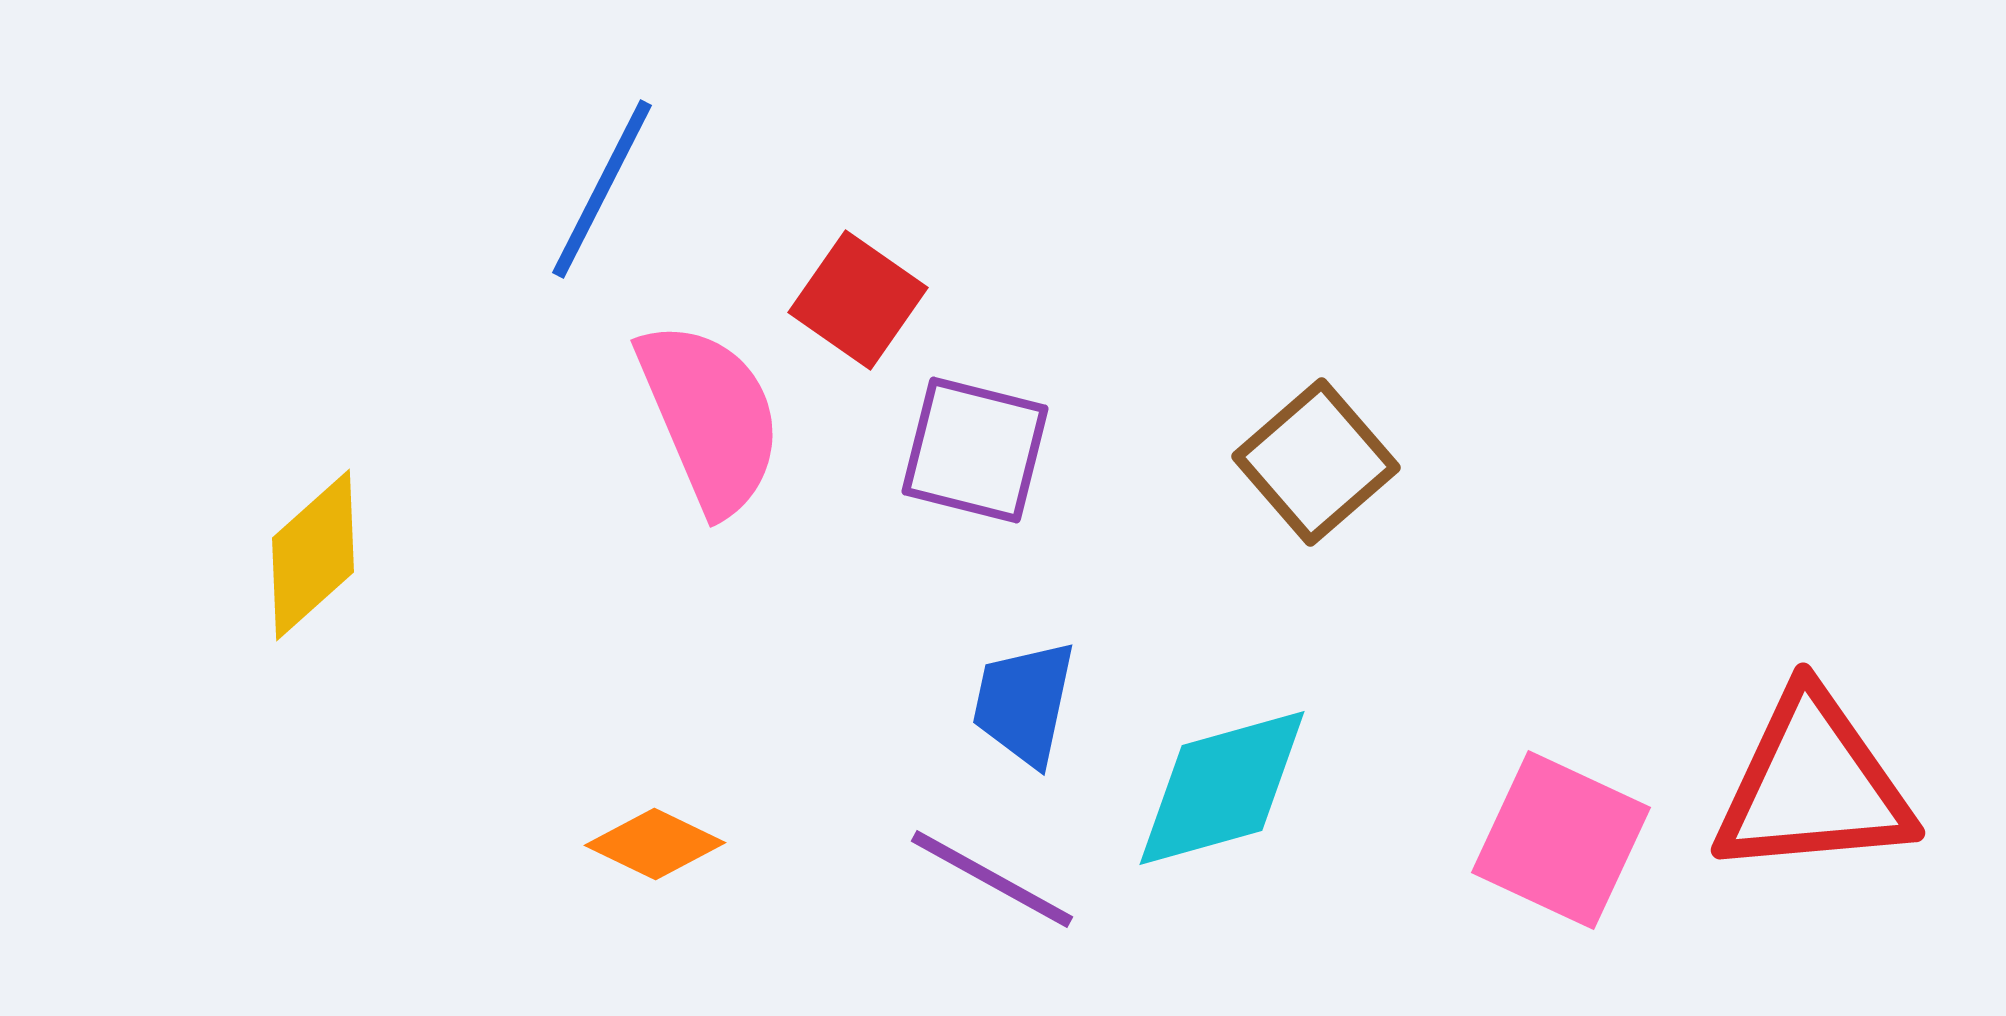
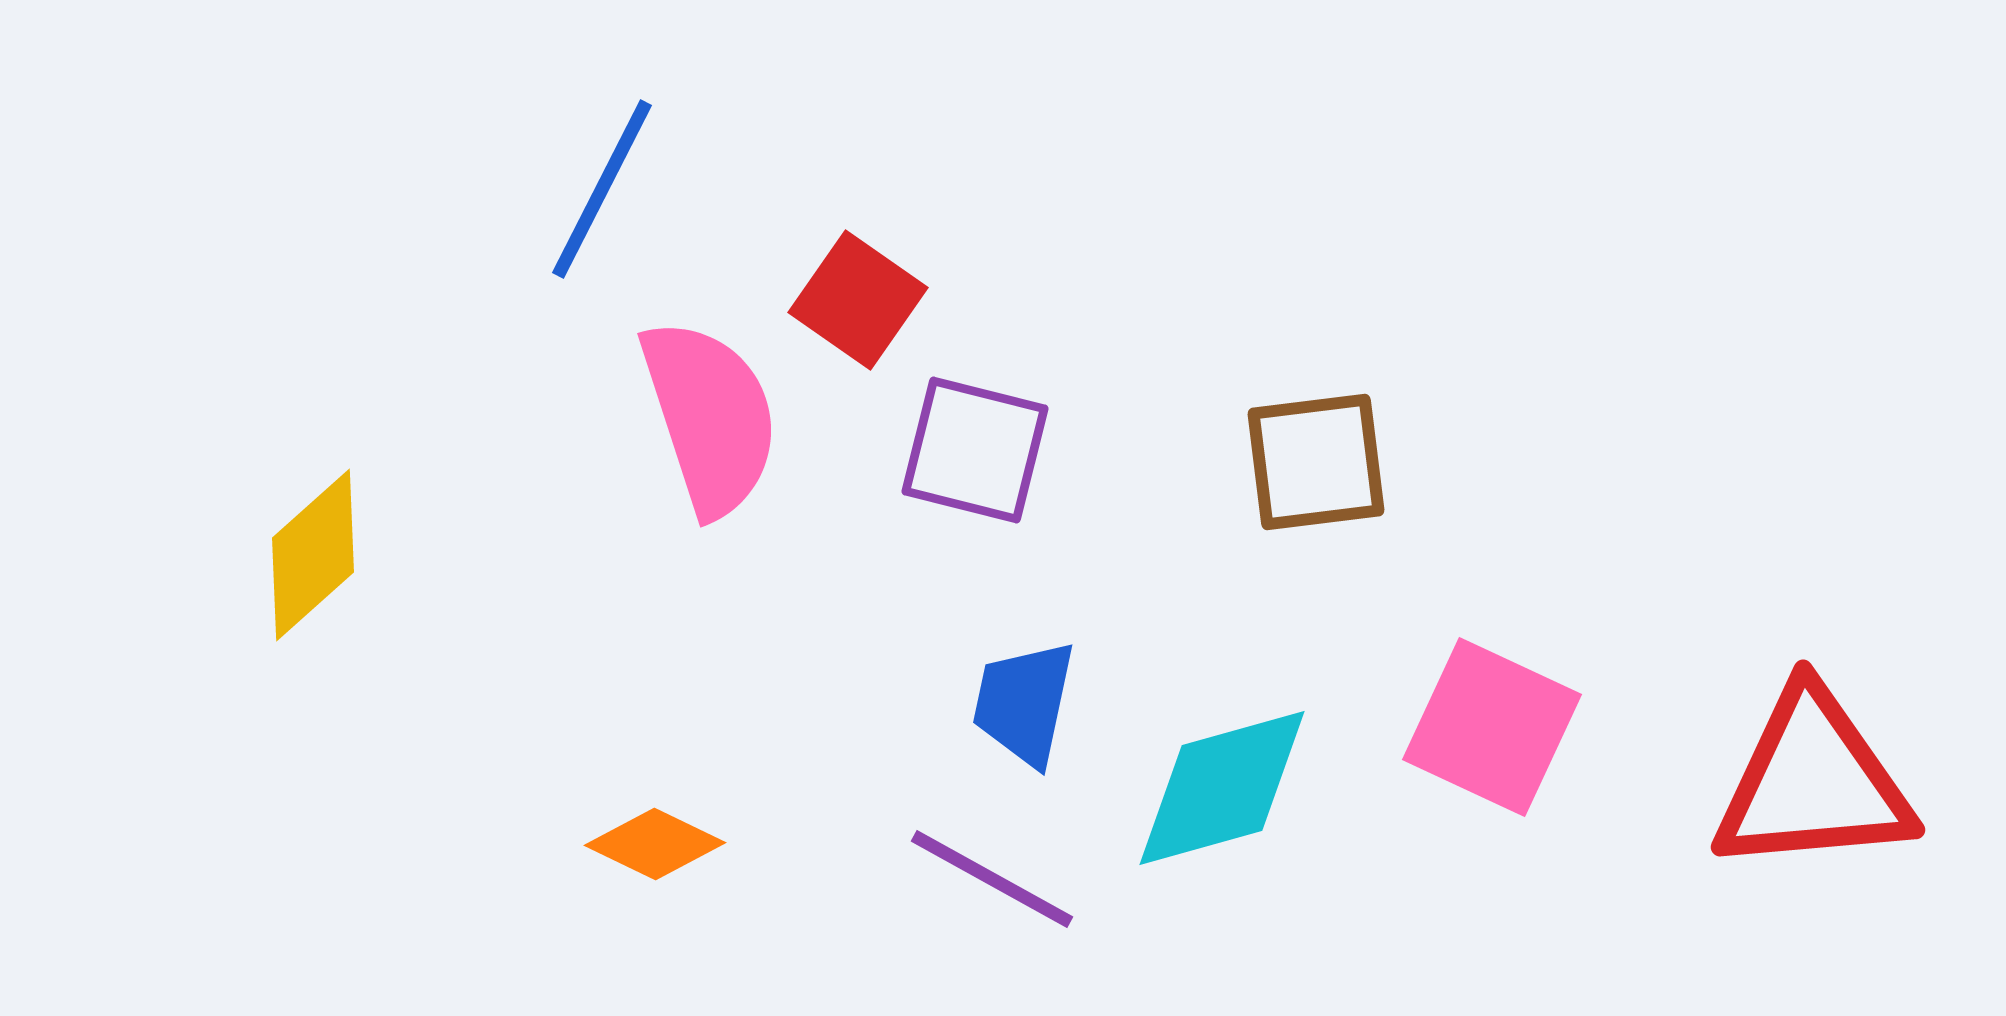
pink semicircle: rotated 5 degrees clockwise
brown square: rotated 34 degrees clockwise
red triangle: moved 3 px up
pink square: moved 69 px left, 113 px up
